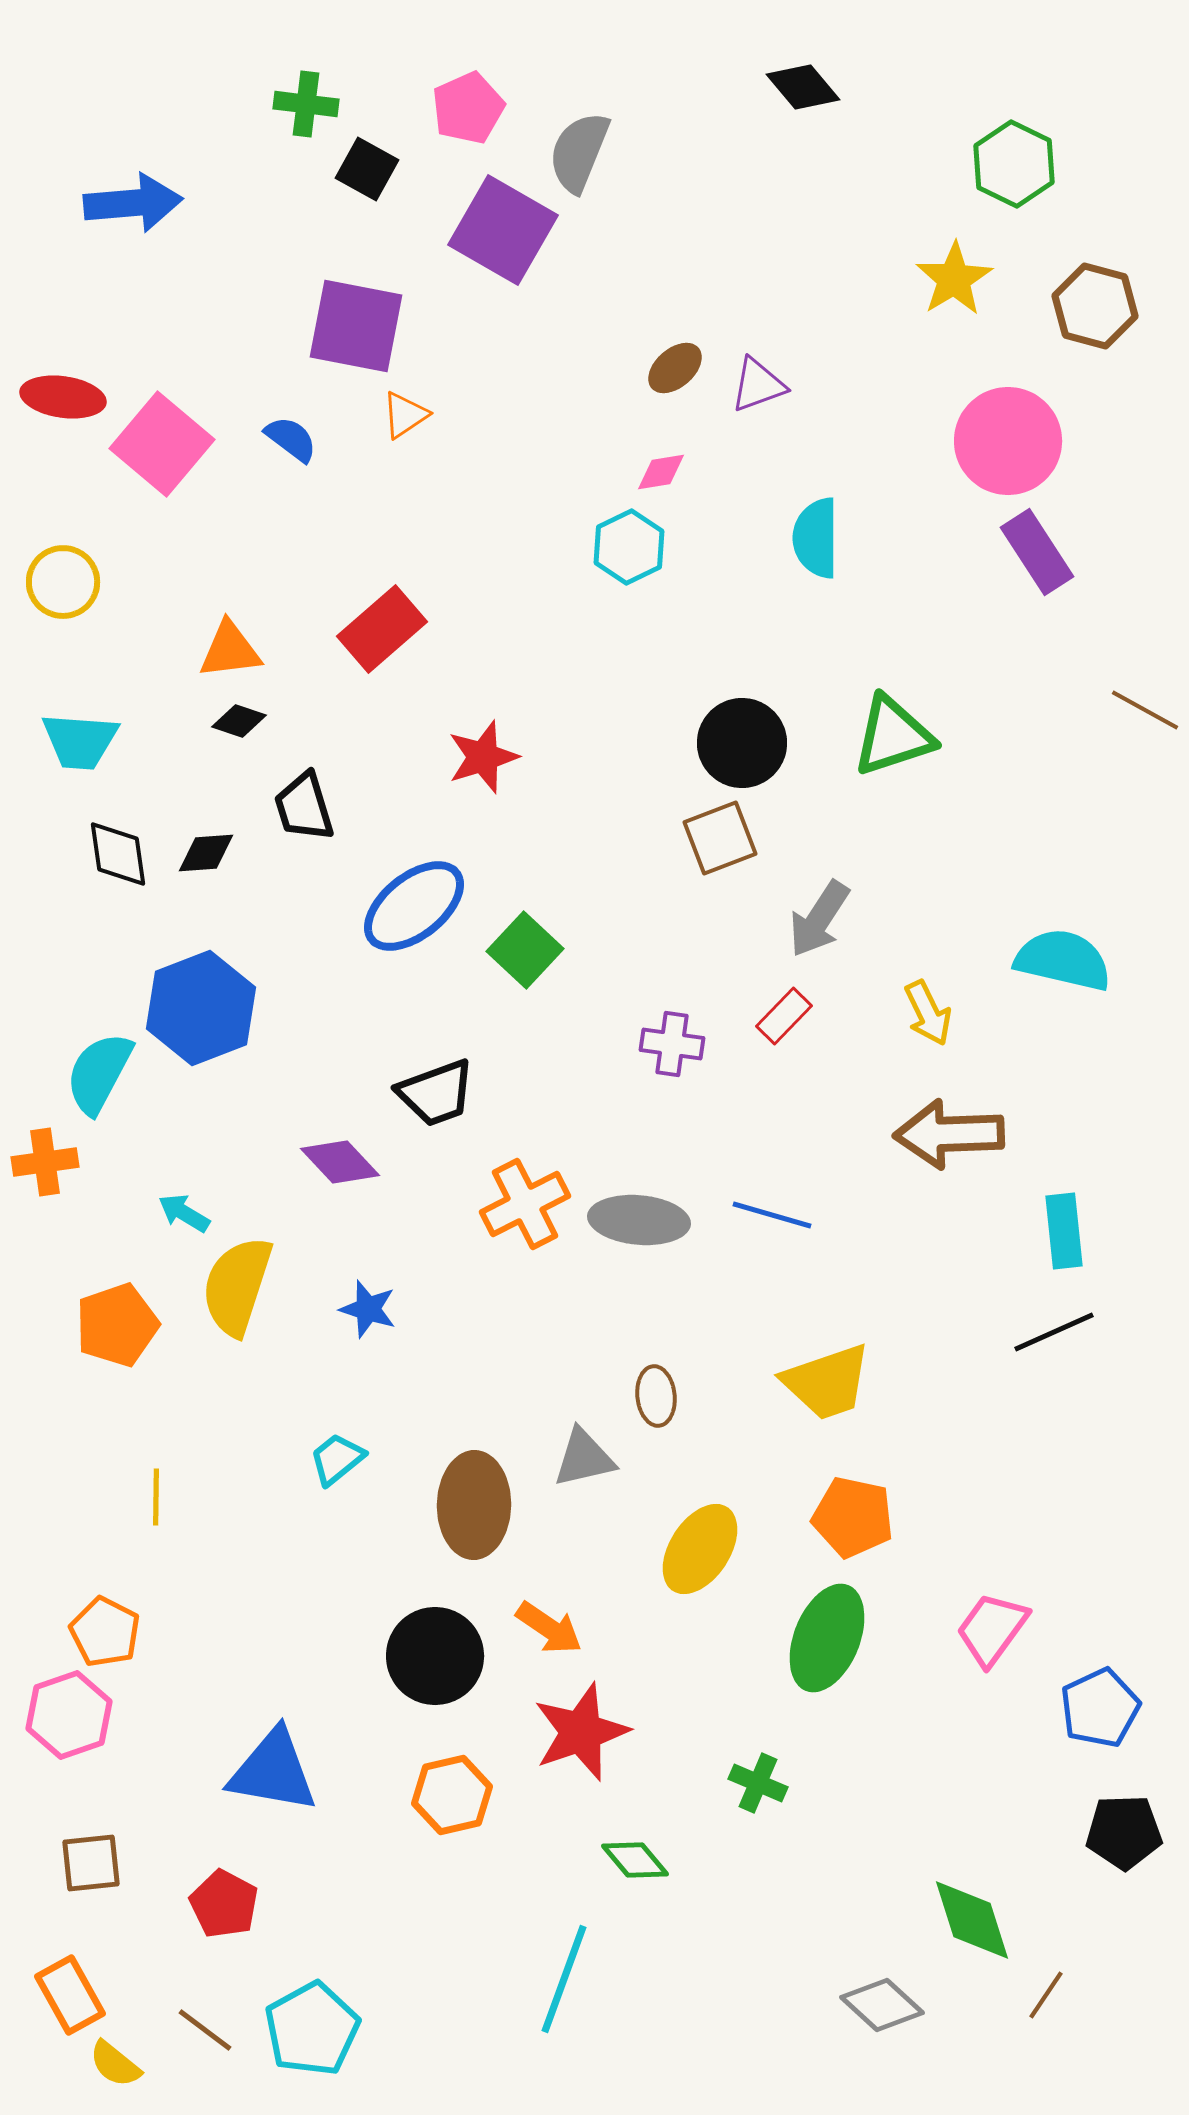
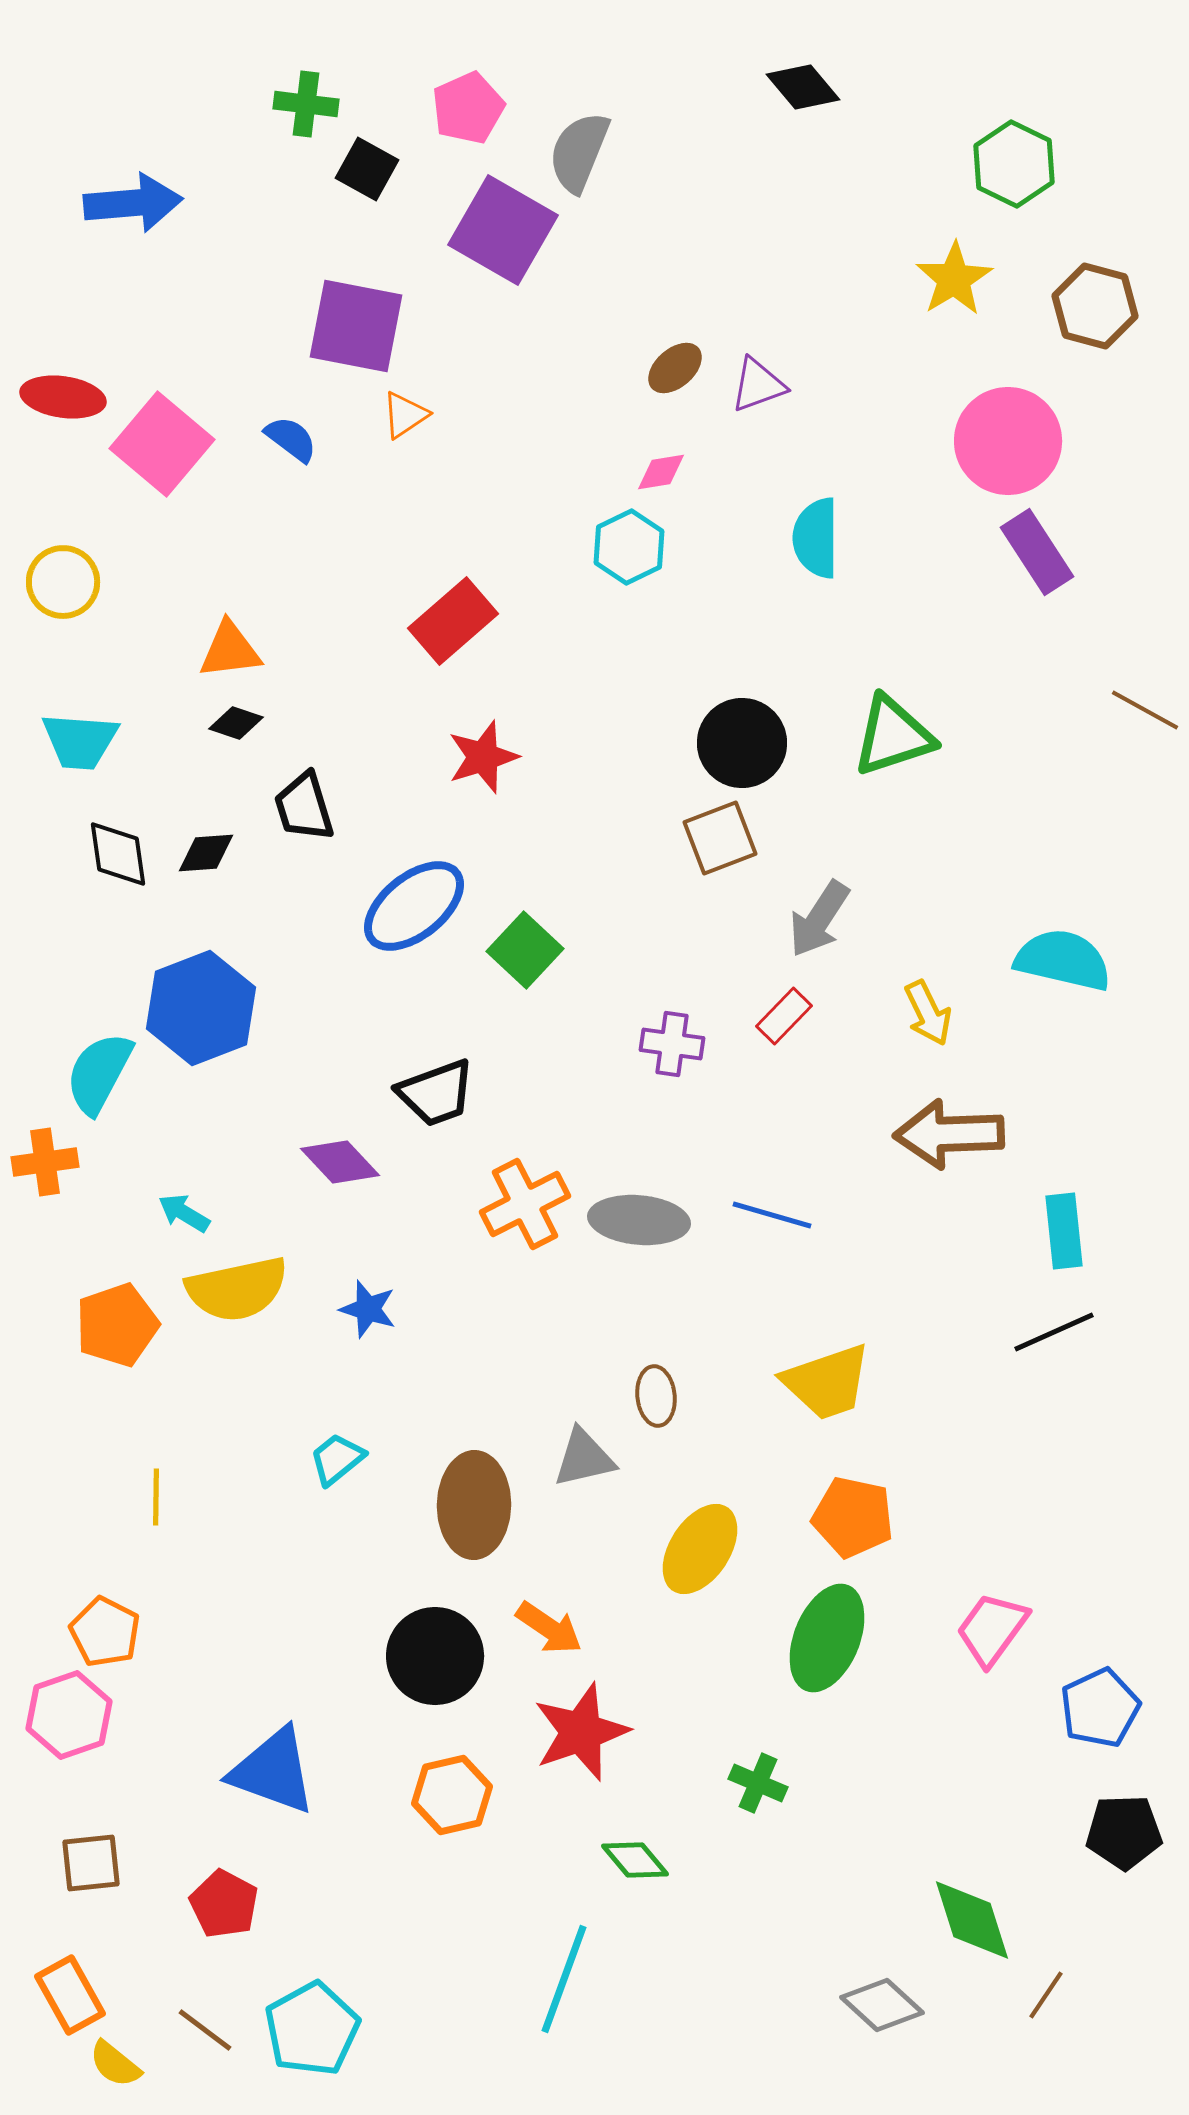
red rectangle at (382, 629): moved 71 px right, 8 px up
black diamond at (239, 721): moved 3 px left, 2 px down
yellow semicircle at (237, 1286): moved 3 px down; rotated 120 degrees counterclockwise
blue triangle at (273, 1771): rotated 10 degrees clockwise
